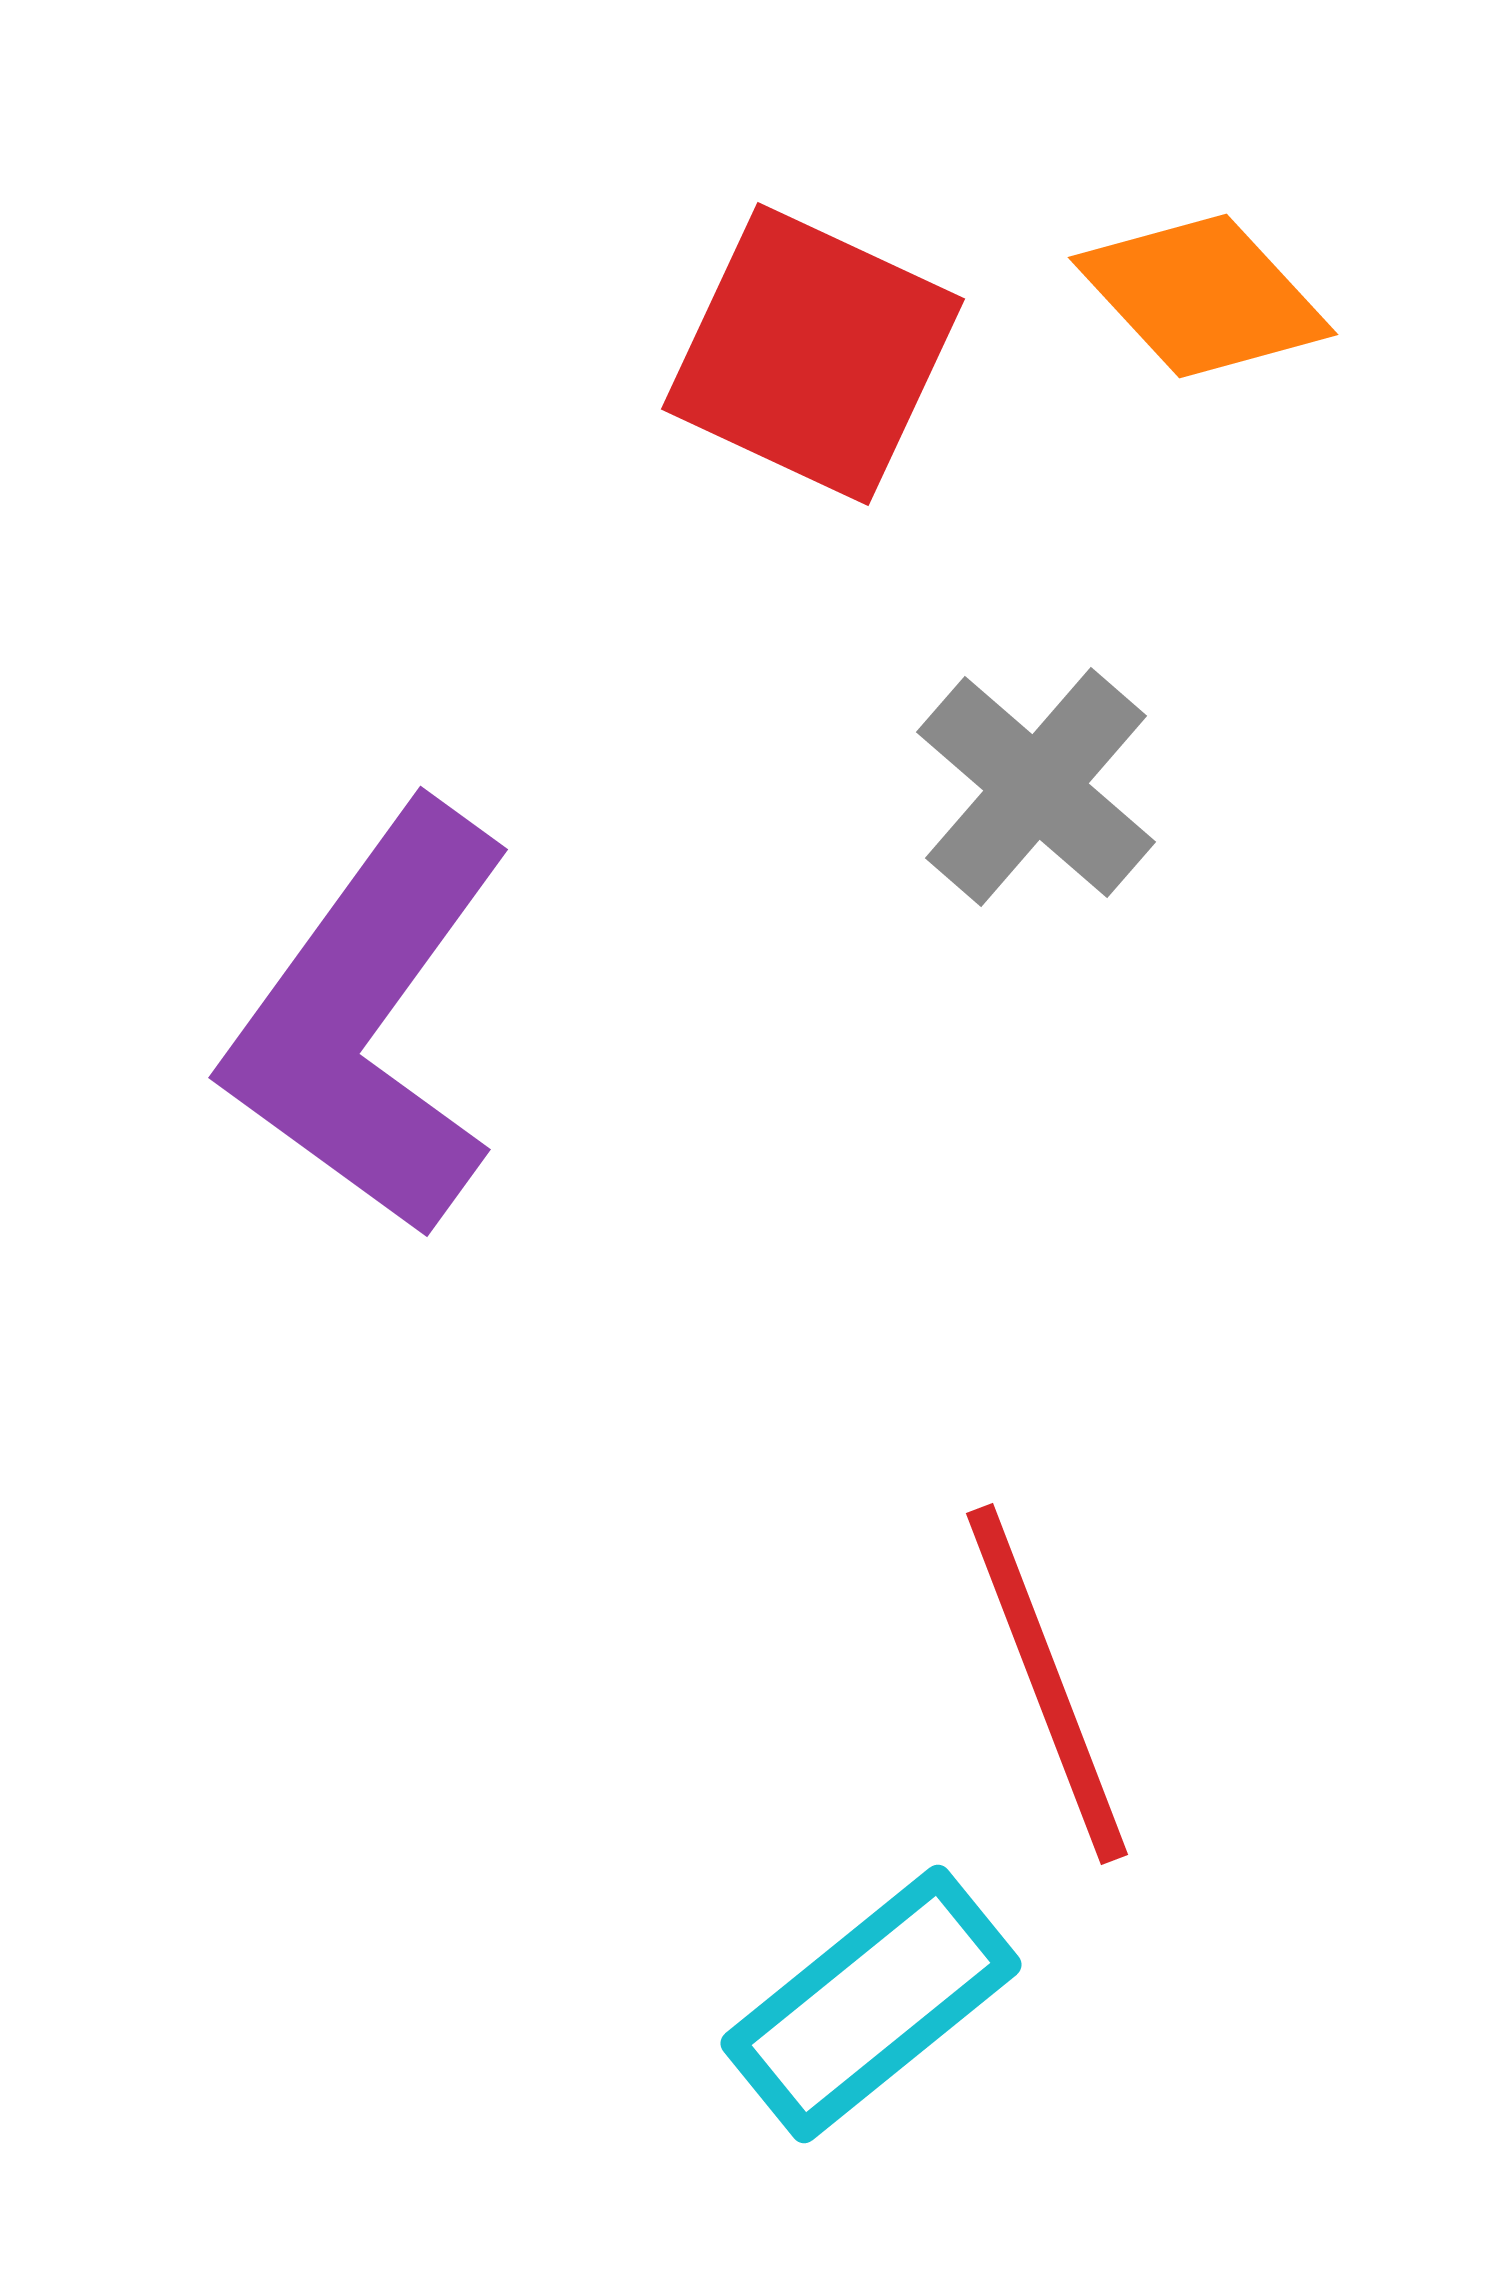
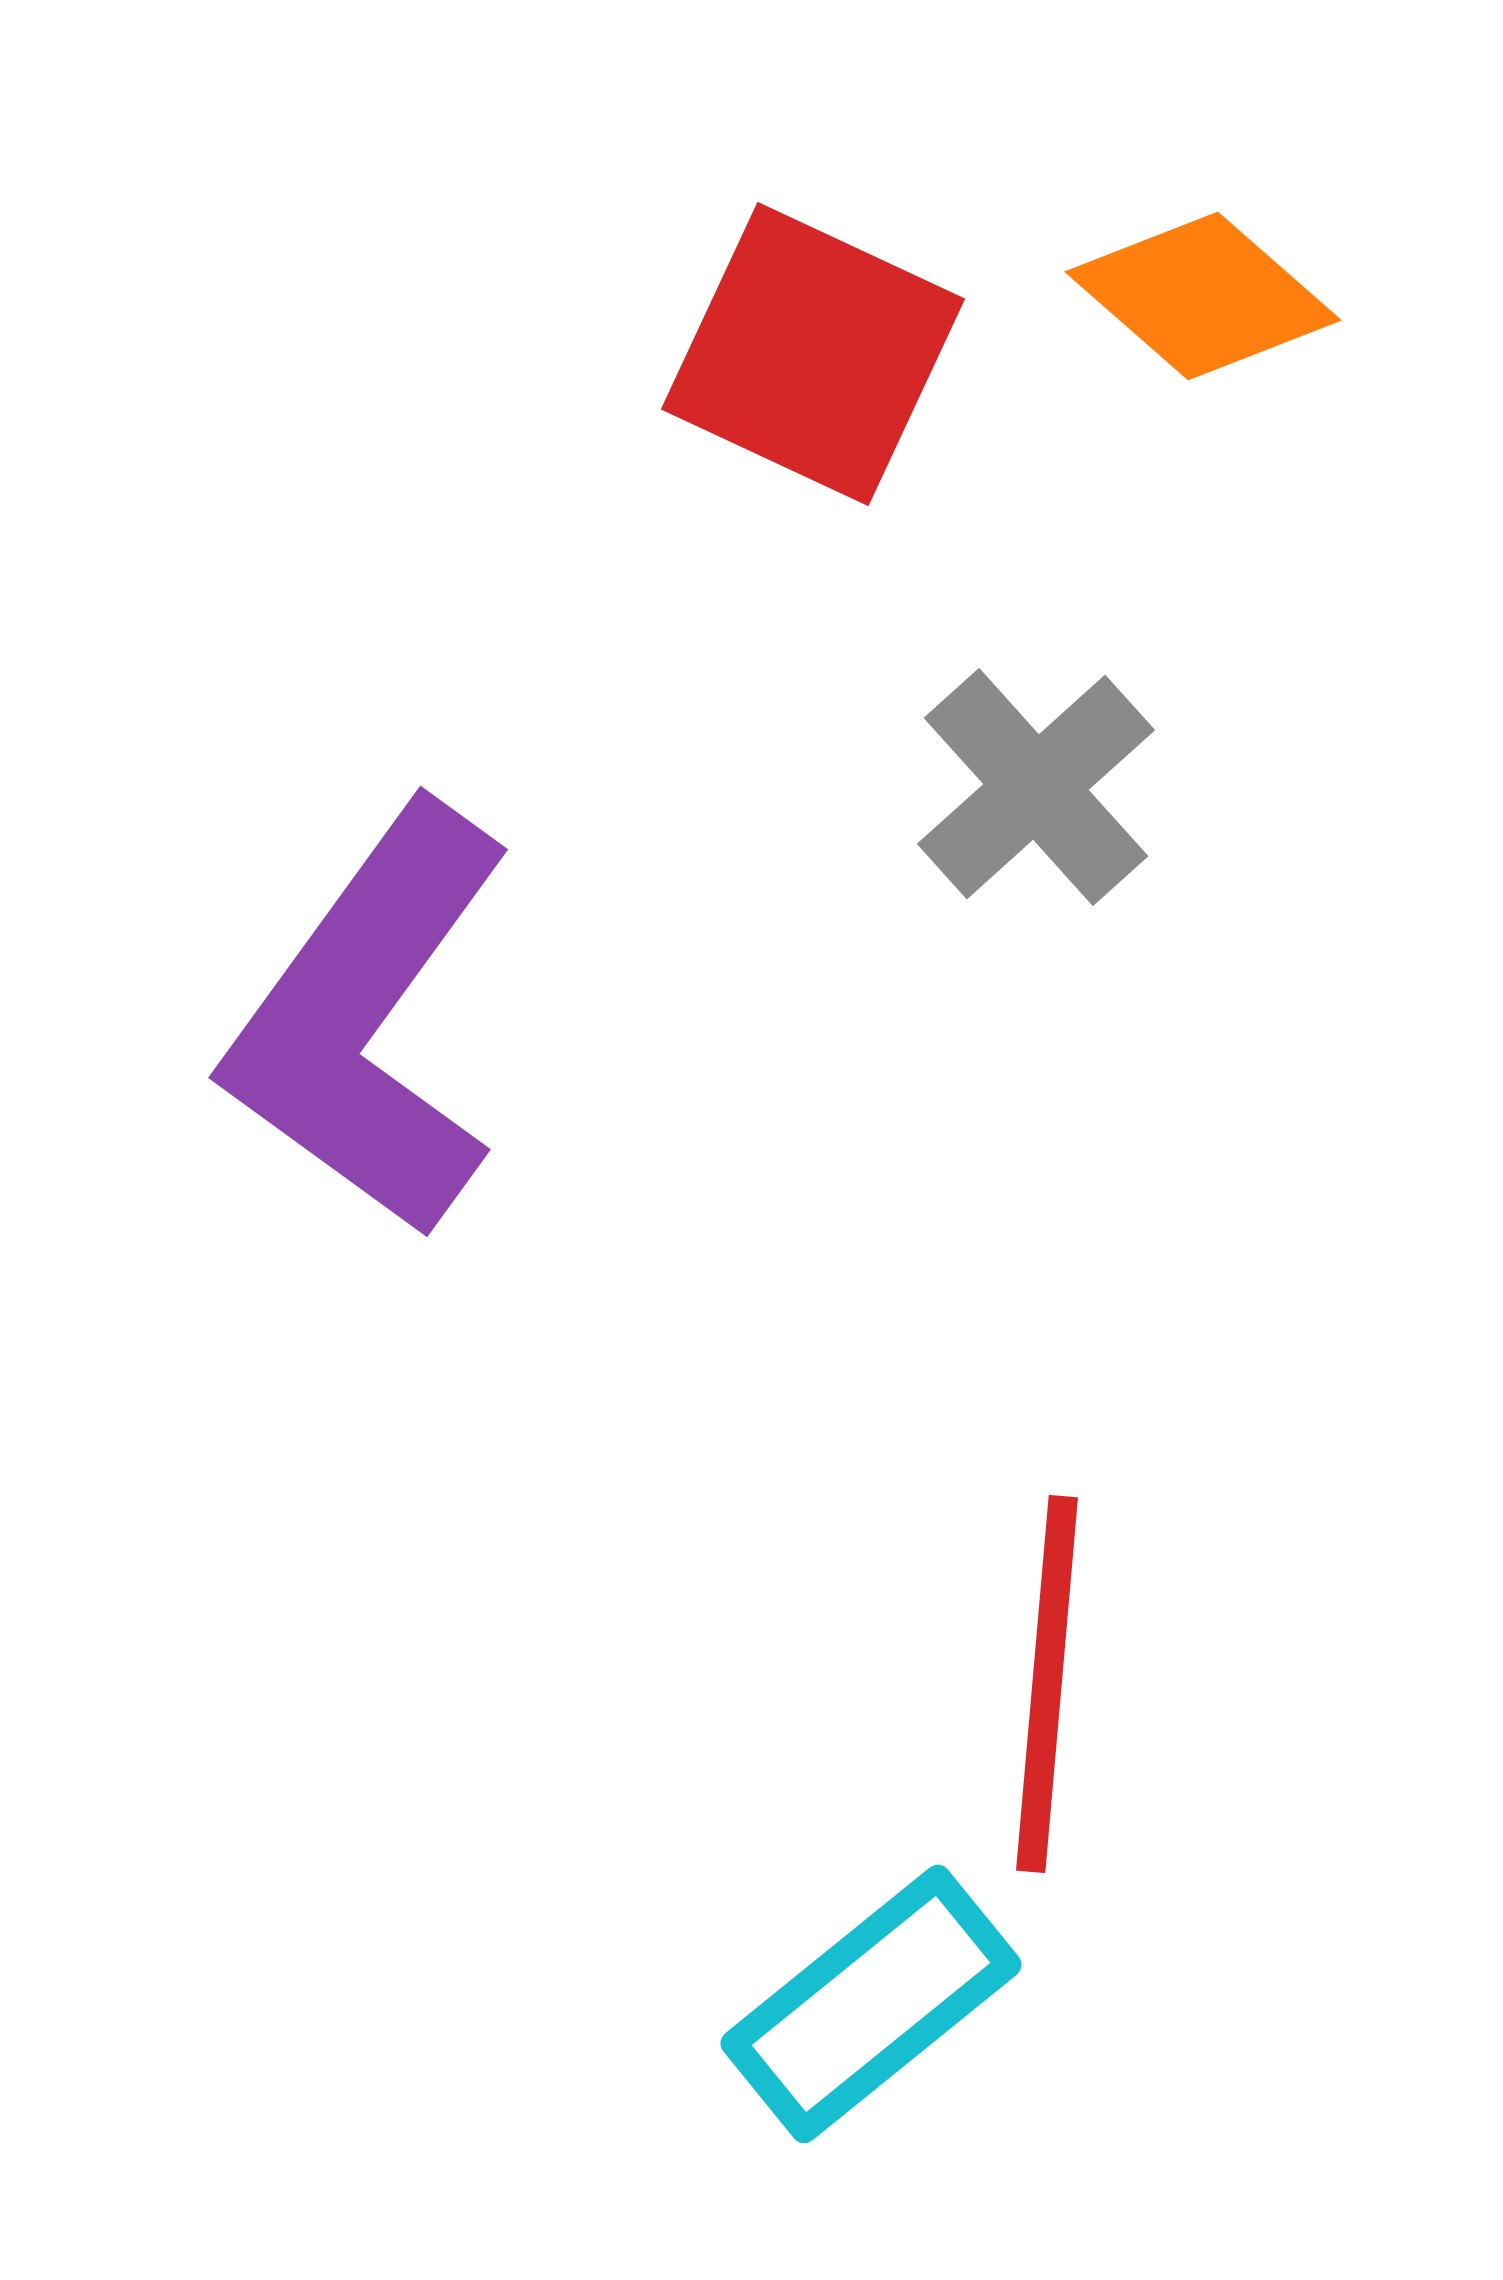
orange diamond: rotated 6 degrees counterclockwise
gray cross: rotated 7 degrees clockwise
red line: rotated 26 degrees clockwise
